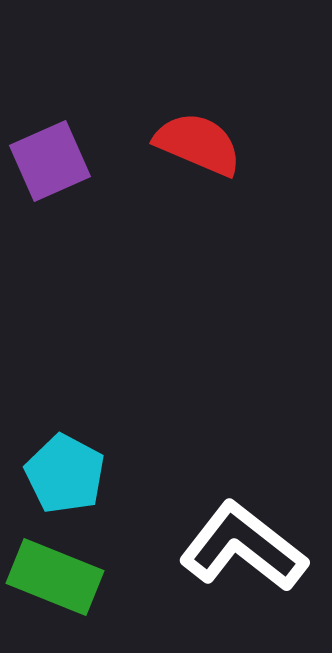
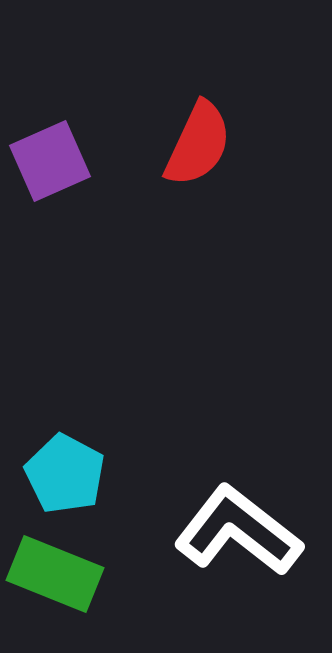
red semicircle: rotated 92 degrees clockwise
white L-shape: moved 5 px left, 16 px up
green rectangle: moved 3 px up
